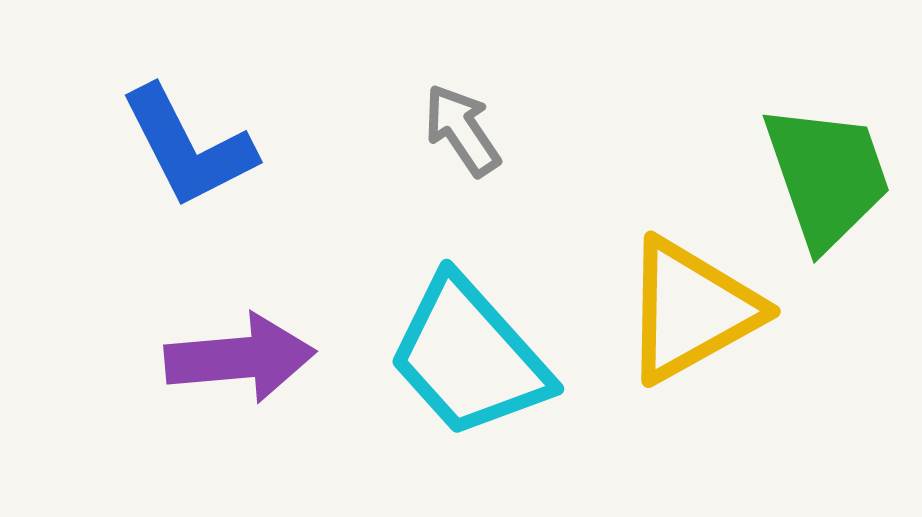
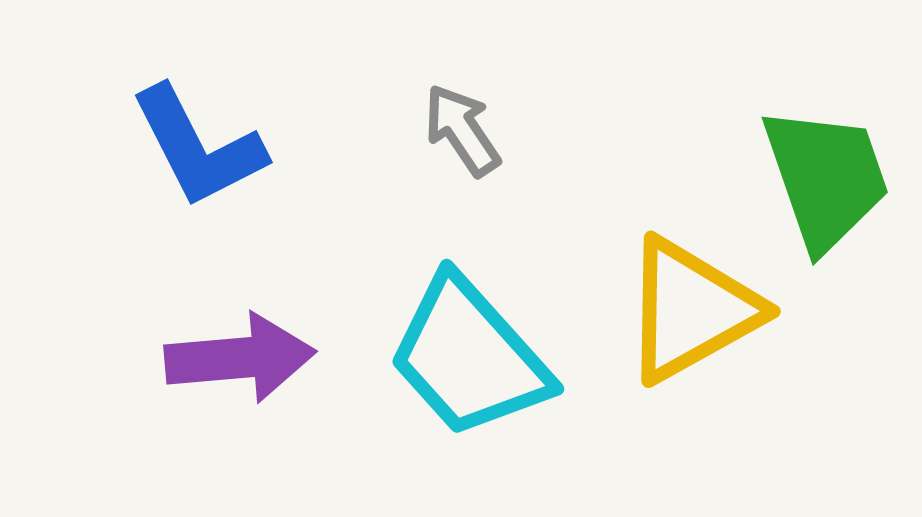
blue L-shape: moved 10 px right
green trapezoid: moved 1 px left, 2 px down
